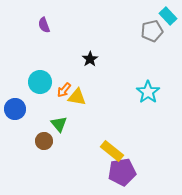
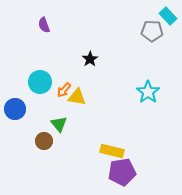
gray pentagon: rotated 15 degrees clockwise
yellow rectangle: rotated 25 degrees counterclockwise
